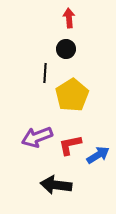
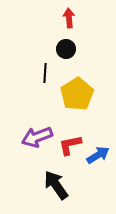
yellow pentagon: moved 5 px right, 1 px up
black arrow: rotated 48 degrees clockwise
